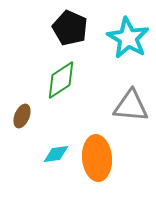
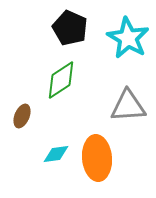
gray triangle: moved 3 px left; rotated 9 degrees counterclockwise
